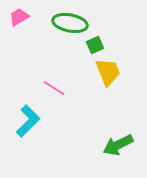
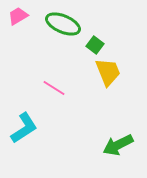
pink trapezoid: moved 1 px left, 1 px up
green ellipse: moved 7 px left, 1 px down; rotated 12 degrees clockwise
green square: rotated 30 degrees counterclockwise
cyan L-shape: moved 4 px left, 7 px down; rotated 12 degrees clockwise
